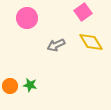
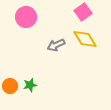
pink circle: moved 1 px left, 1 px up
yellow diamond: moved 6 px left, 3 px up
green star: rotated 24 degrees counterclockwise
